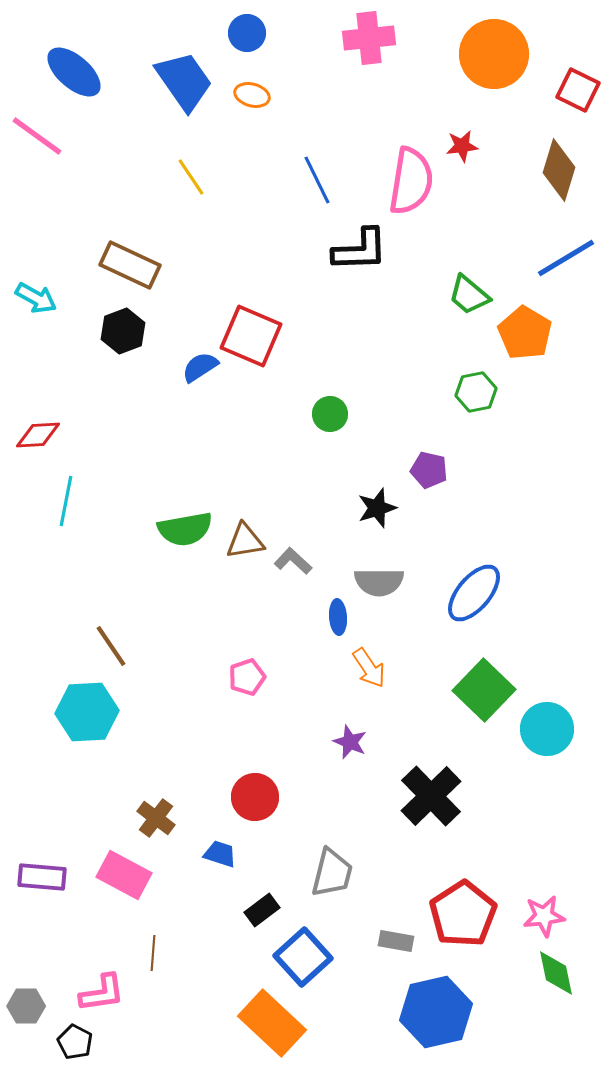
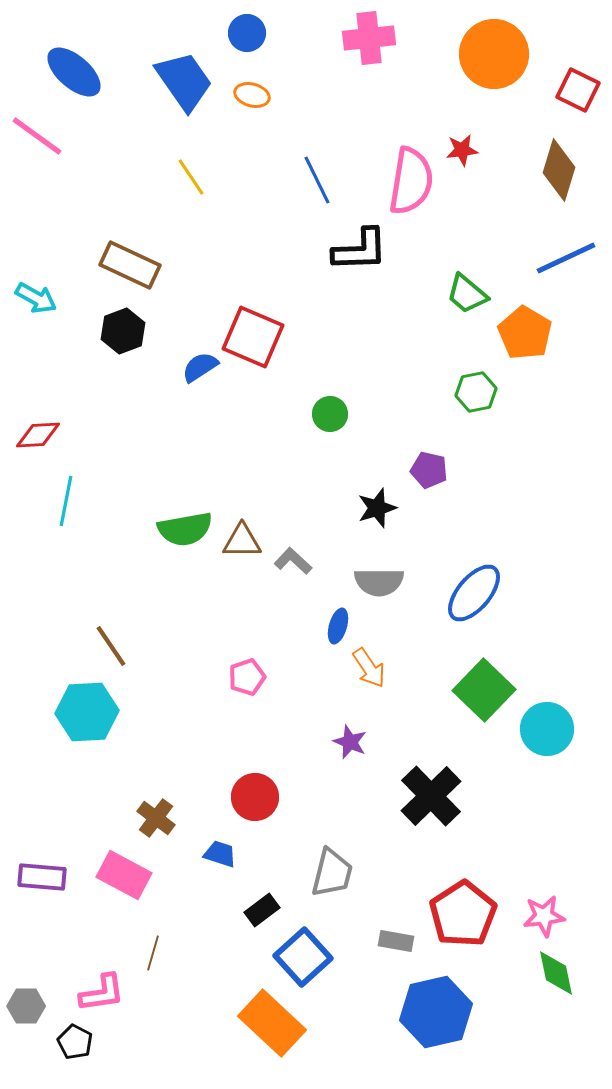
red star at (462, 146): moved 4 px down
blue line at (566, 258): rotated 6 degrees clockwise
green trapezoid at (469, 295): moved 2 px left, 1 px up
red square at (251, 336): moved 2 px right, 1 px down
brown triangle at (245, 541): moved 3 px left; rotated 9 degrees clockwise
blue ellipse at (338, 617): moved 9 px down; rotated 20 degrees clockwise
brown line at (153, 953): rotated 12 degrees clockwise
